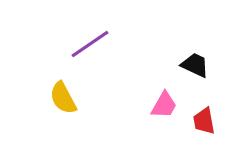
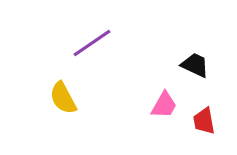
purple line: moved 2 px right, 1 px up
